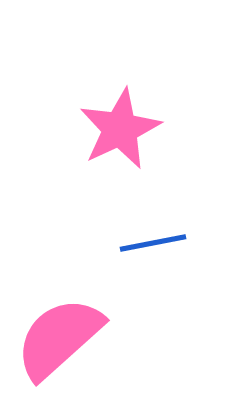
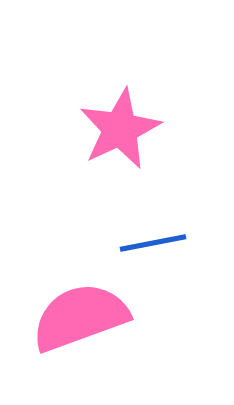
pink semicircle: moved 21 px right, 21 px up; rotated 22 degrees clockwise
